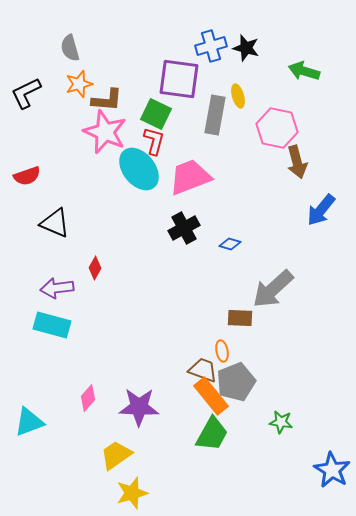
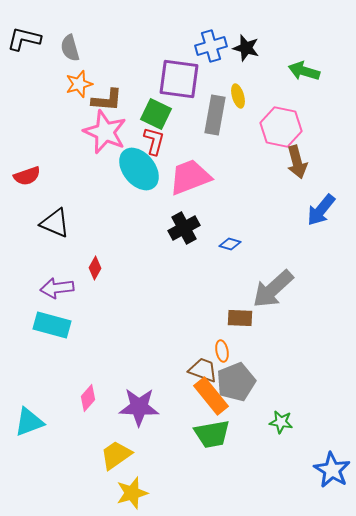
black L-shape: moved 2 px left, 54 px up; rotated 40 degrees clockwise
pink hexagon: moved 4 px right, 1 px up
green trapezoid: rotated 51 degrees clockwise
